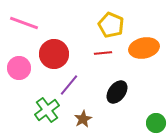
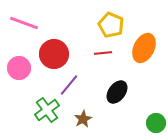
orange ellipse: rotated 52 degrees counterclockwise
